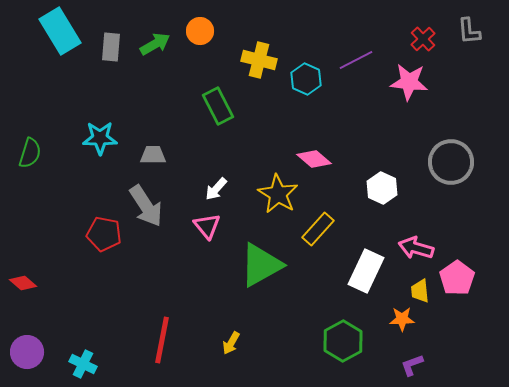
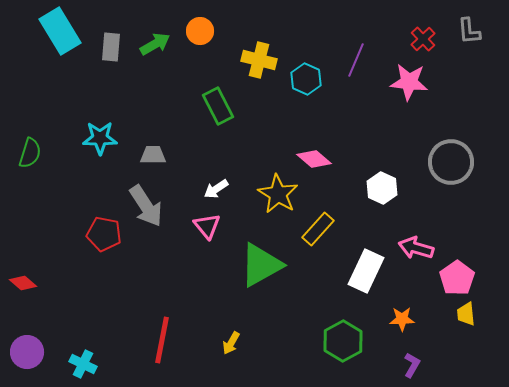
purple line: rotated 40 degrees counterclockwise
white arrow: rotated 15 degrees clockwise
yellow trapezoid: moved 46 px right, 23 px down
purple L-shape: rotated 140 degrees clockwise
